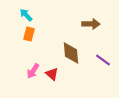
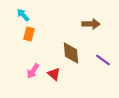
cyan arrow: moved 3 px left
red triangle: moved 2 px right
